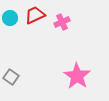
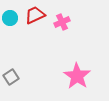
gray square: rotated 21 degrees clockwise
